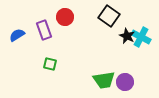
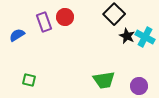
black square: moved 5 px right, 2 px up; rotated 10 degrees clockwise
purple rectangle: moved 8 px up
cyan cross: moved 4 px right
green square: moved 21 px left, 16 px down
purple circle: moved 14 px right, 4 px down
